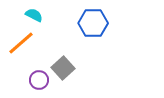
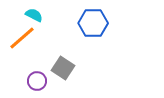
orange line: moved 1 px right, 5 px up
gray square: rotated 15 degrees counterclockwise
purple circle: moved 2 px left, 1 px down
